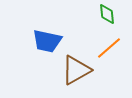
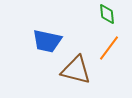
orange line: rotated 12 degrees counterclockwise
brown triangle: rotated 44 degrees clockwise
